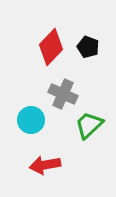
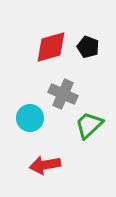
red diamond: rotated 30 degrees clockwise
cyan circle: moved 1 px left, 2 px up
